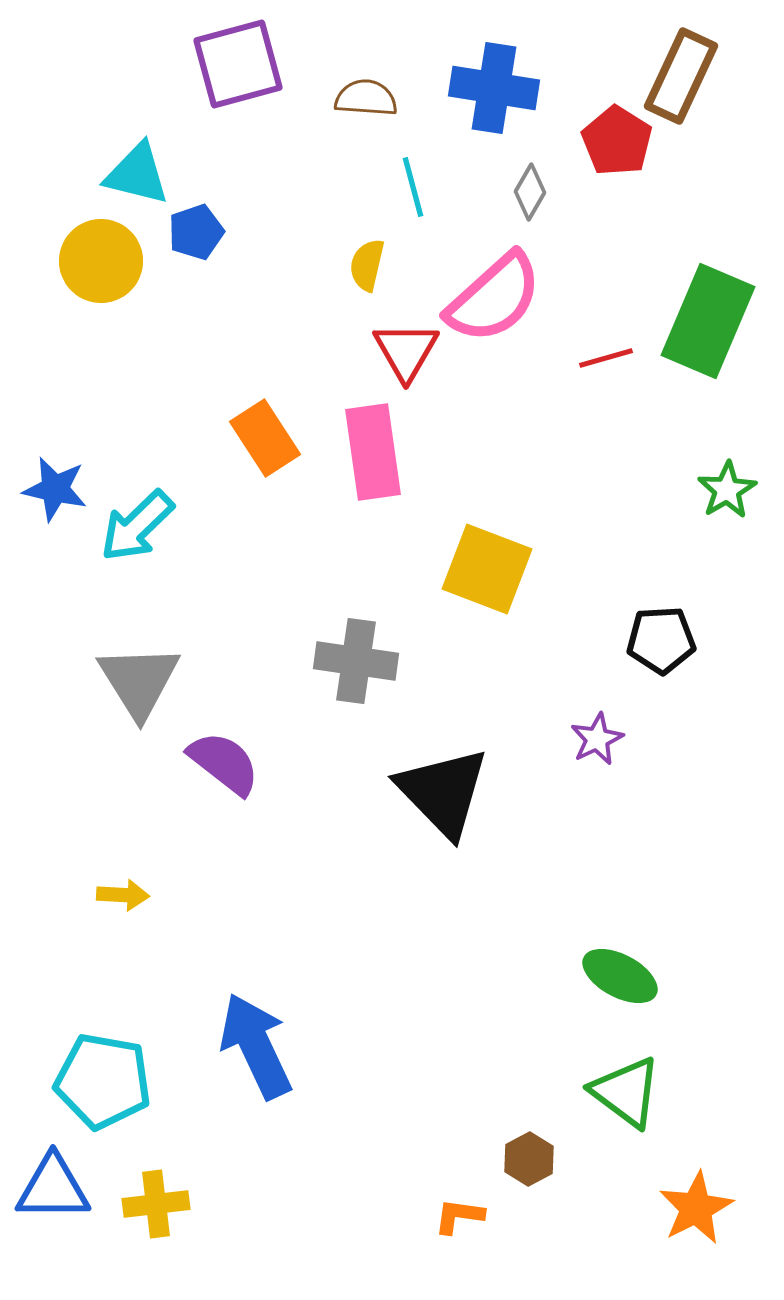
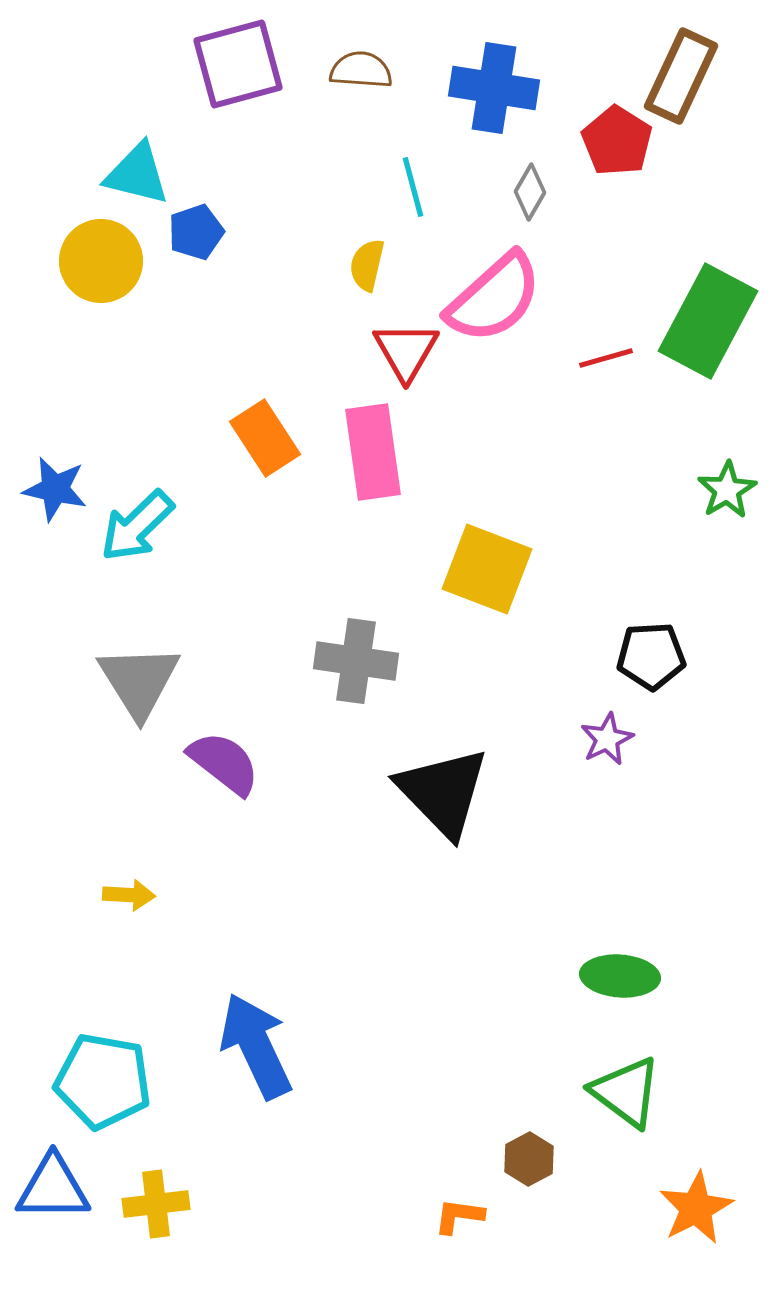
brown semicircle: moved 5 px left, 28 px up
green rectangle: rotated 5 degrees clockwise
black pentagon: moved 10 px left, 16 px down
purple star: moved 10 px right
yellow arrow: moved 6 px right
green ellipse: rotated 24 degrees counterclockwise
